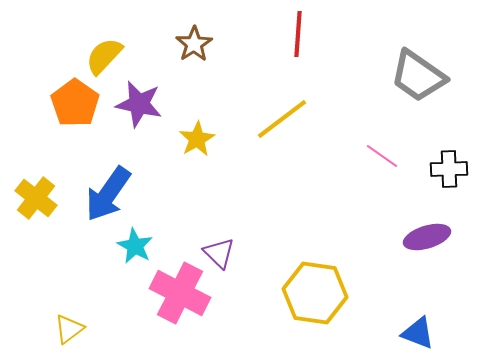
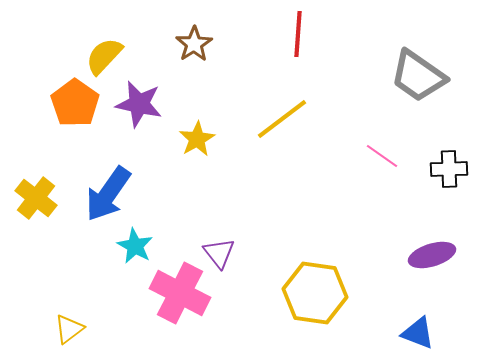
purple ellipse: moved 5 px right, 18 px down
purple triangle: rotated 8 degrees clockwise
